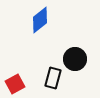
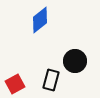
black circle: moved 2 px down
black rectangle: moved 2 px left, 2 px down
